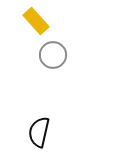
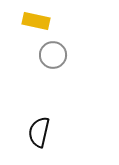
yellow rectangle: rotated 36 degrees counterclockwise
